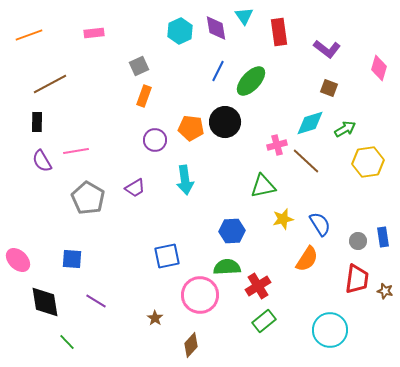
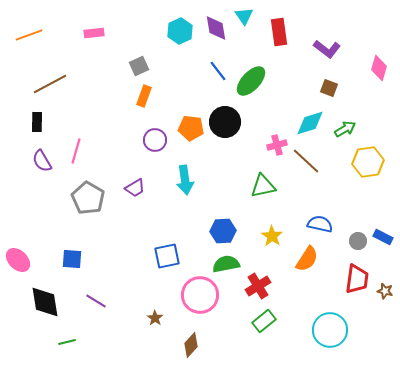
blue line at (218, 71): rotated 65 degrees counterclockwise
pink line at (76, 151): rotated 65 degrees counterclockwise
yellow star at (283, 219): moved 11 px left, 17 px down; rotated 25 degrees counterclockwise
blue semicircle at (320, 224): rotated 45 degrees counterclockwise
blue hexagon at (232, 231): moved 9 px left
blue rectangle at (383, 237): rotated 54 degrees counterclockwise
green semicircle at (227, 267): moved 1 px left, 3 px up; rotated 8 degrees counterclockwise
green line at (67, 342): rotated 60 degrees counterclockwise
